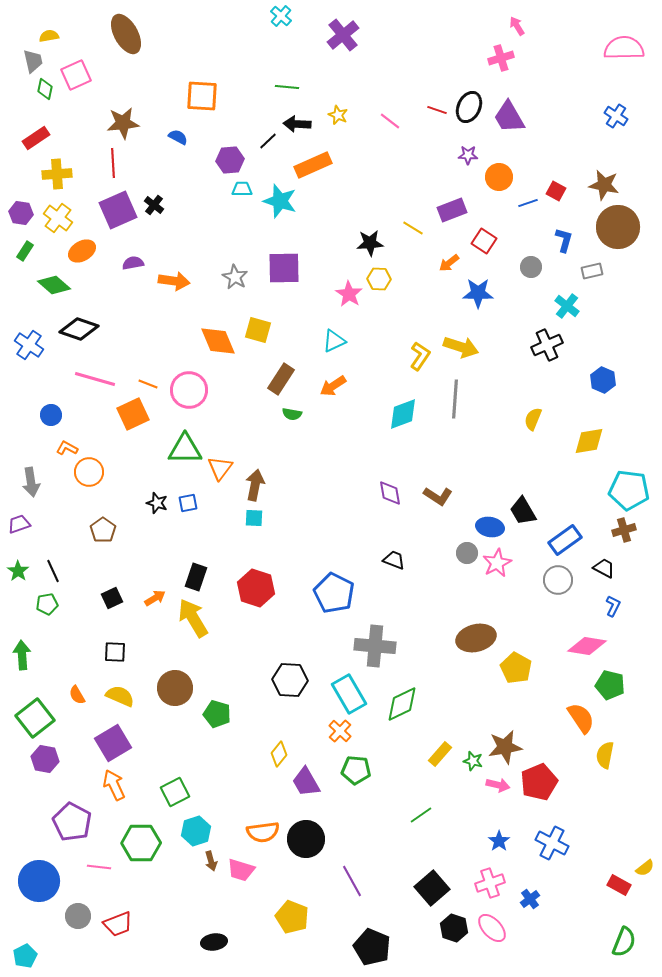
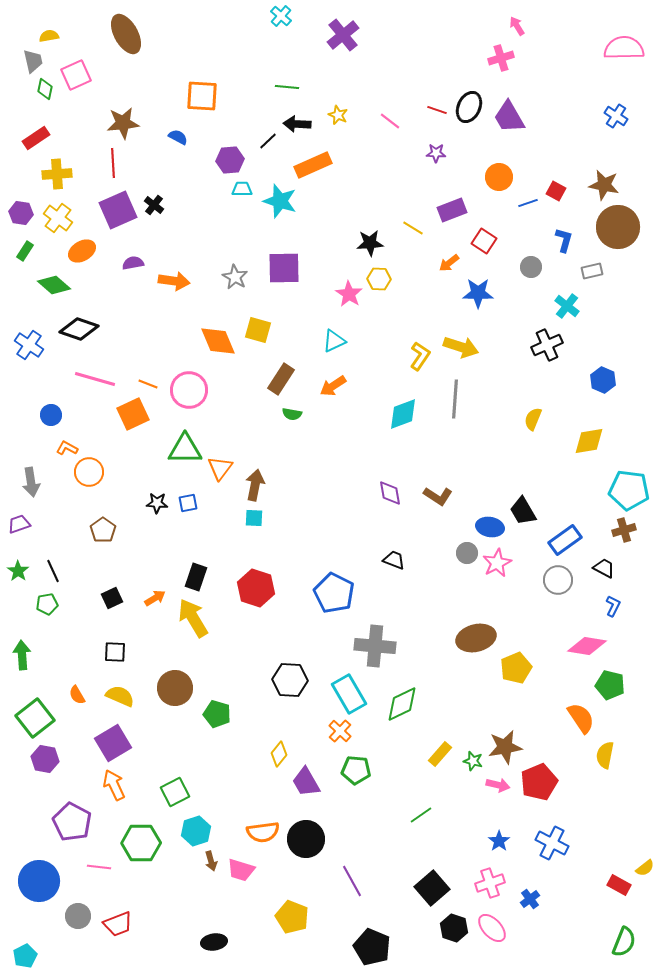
purple star at (468, 155): moved 32 px left, 2 px up
black star at (157, 503): rotated 15 degrees counterclockwise
yellow pentagon at (516, 668): rotated 20 degrees clockwise
